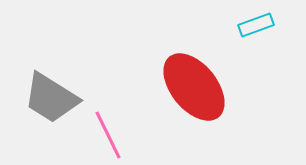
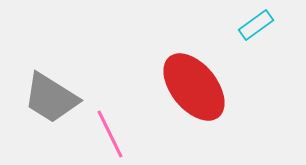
cyan rectangle: rotated 16 degrees counterclockwise
pink line: moved 2 px right, 1 px up
